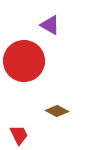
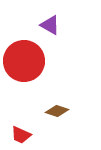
brown diamond: rotated 10 degrees counterclockwise
red trapezoid: moved 2 px right; rotated 140 degrees clockwise
